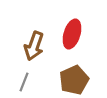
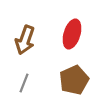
brown arrow: moved 9 px left, 6 px up
gray line: moved 1 px down
